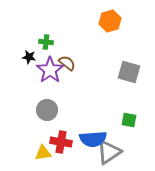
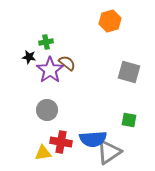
green cross: rotated 16 degrees counterclockwise
